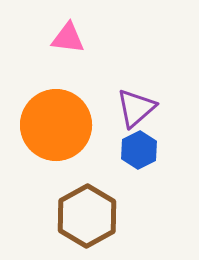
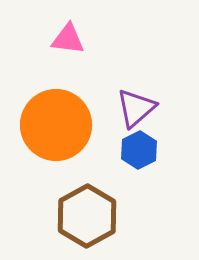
pink triangle: moved 1 px down
